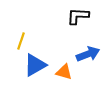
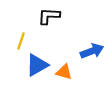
black L-shape: moved 29 px left
blue arrow: moved 4 px right, 3 px up
blue triangle: moved 2 px right
